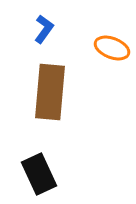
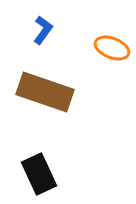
blue L-shape: moved 1 px left, 1 px down
brown rectangle: moved 5 px left; rotated 76 degrees counterclockwise
